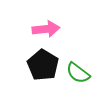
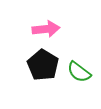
green semicircle: moved 1 px right, 1 px up
